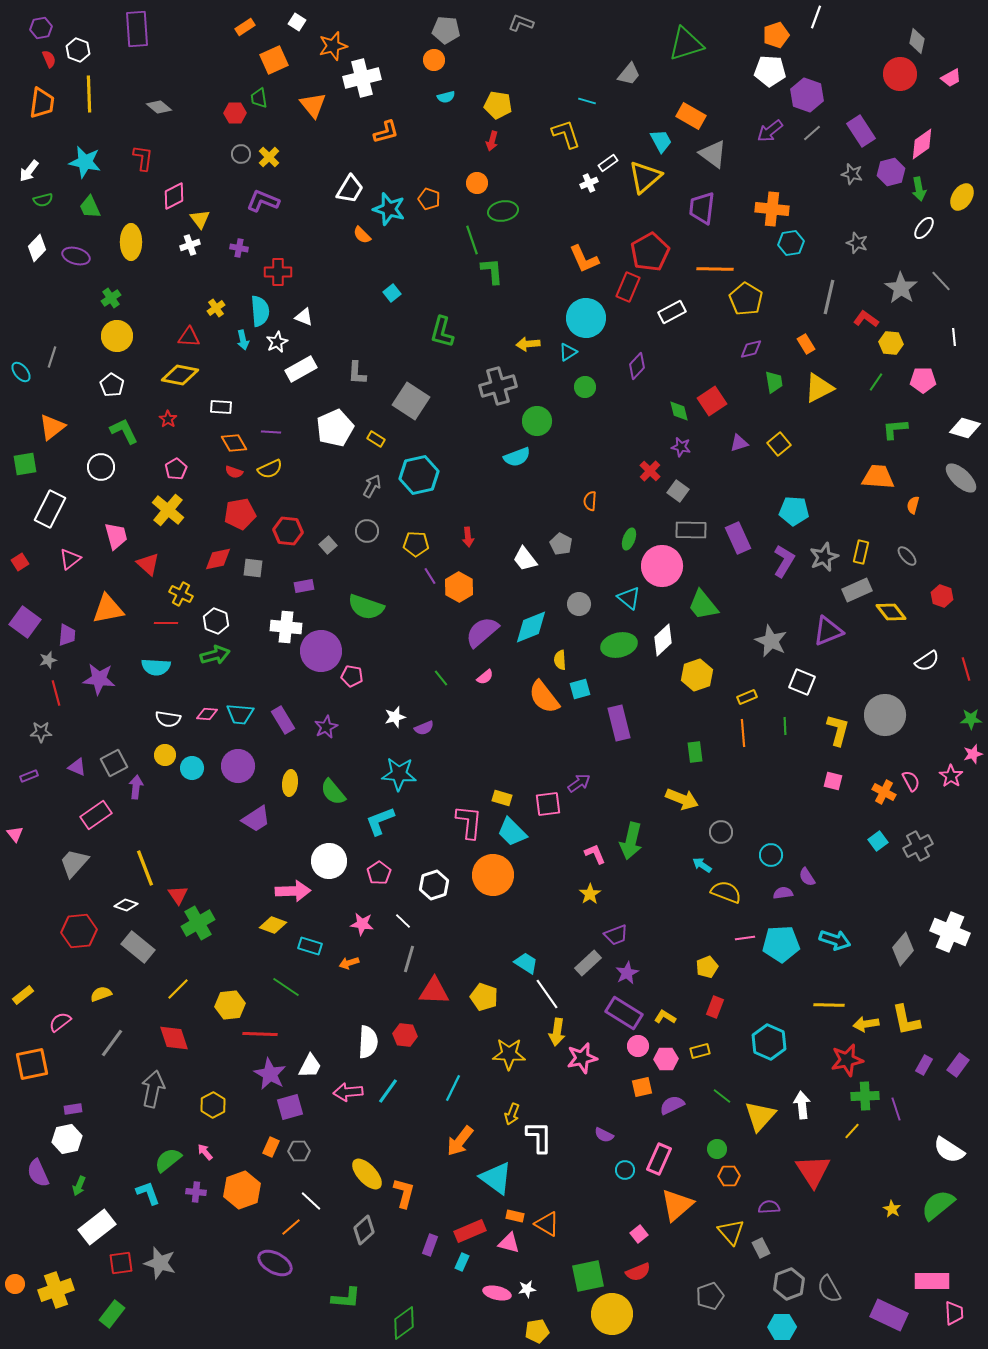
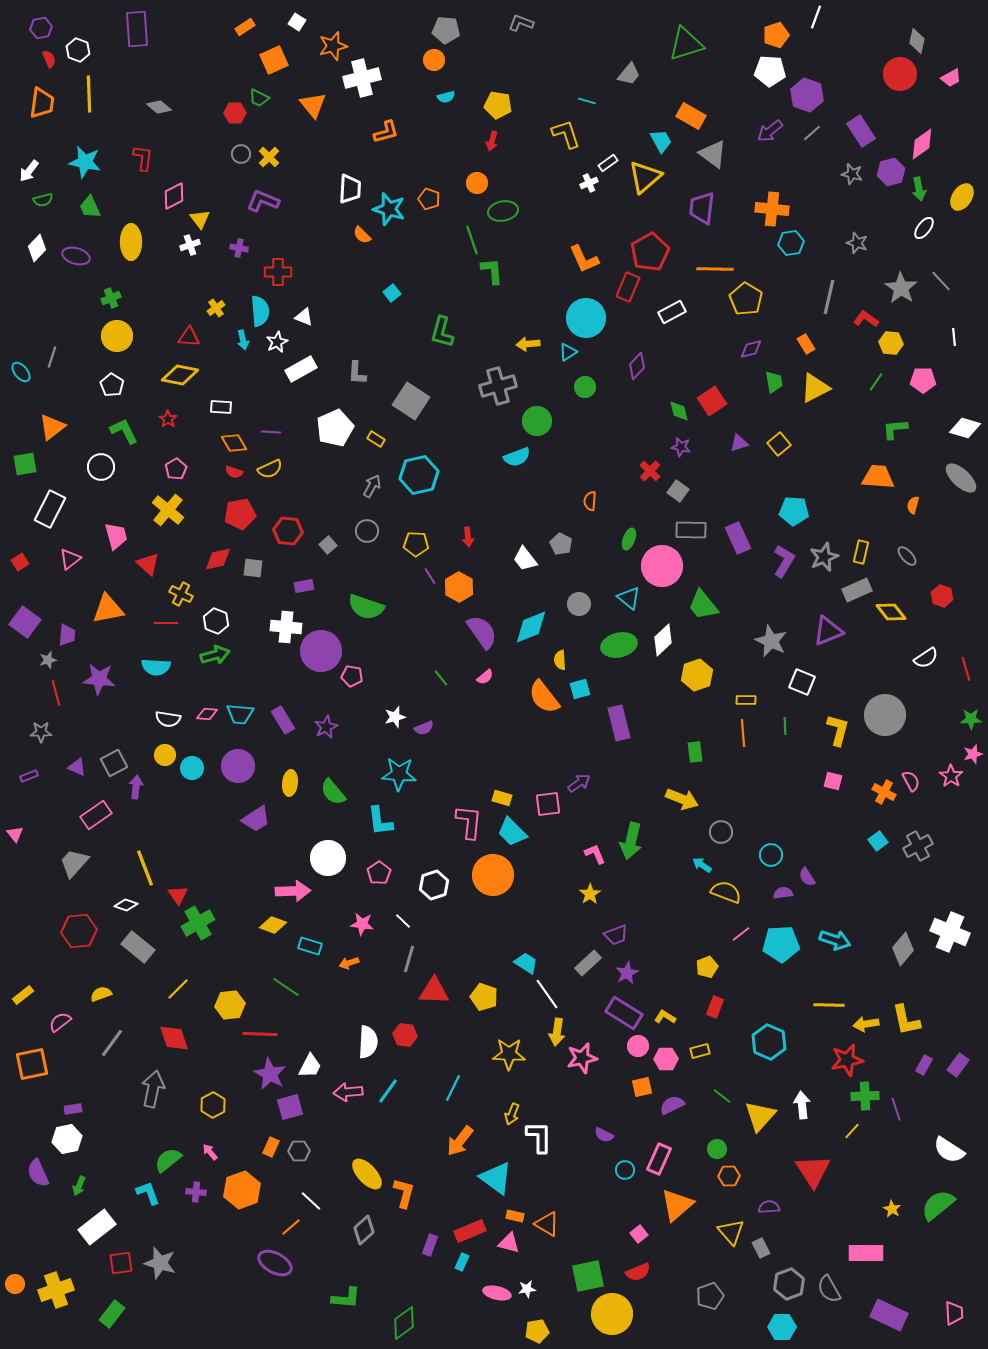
green trapezoid at (259, 98): rotated 55 degrees counterclockwise
white trapezoid at (350, 189): rotated 28 degrees counterclockwise
green cross at (111, 298): rotated 12 degrees clockwise
yellow triangle at (819, 388): moved 4 px left
purple semicircle at (482, 632): rotated 96 degrees clockwise
white semicircle at (927, 661): moved 1 px left, 3 px up
yellow rectangle at (747, 697): moved 1 px left, 3 px down; rotated 24 degrees clockwise
cyan L-shape at (380, 821): rotated 76 degrees counterclockwise
white circle at (329, 861): moved 1 px left, 3 px up
pink line at (745, 938): moved 4 px left, 4 px up; rotated 30 degrees counterclockwise
pink arrow at (205, 1152): moved 5 px right
pink rectangle at (932, 1281): moved 66 px left, 28 px up
